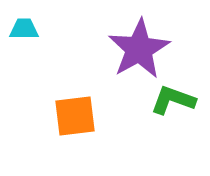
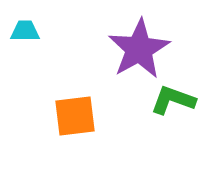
cyan trapezoid: moved 1 px right, 2 px down
